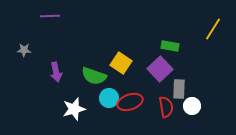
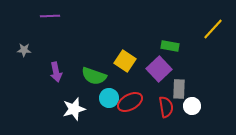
yellow line: rotated 10 degrees clockwise
yellow square: moved 4 px right, 2 px up
purple square: moved 1 px left
red ellipse: rotated 10 degrees counterclockwise
